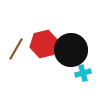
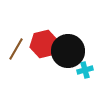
black circle: moved 3 px left, 1 px down
cyan cross: moved 2 px right, 3 px up
